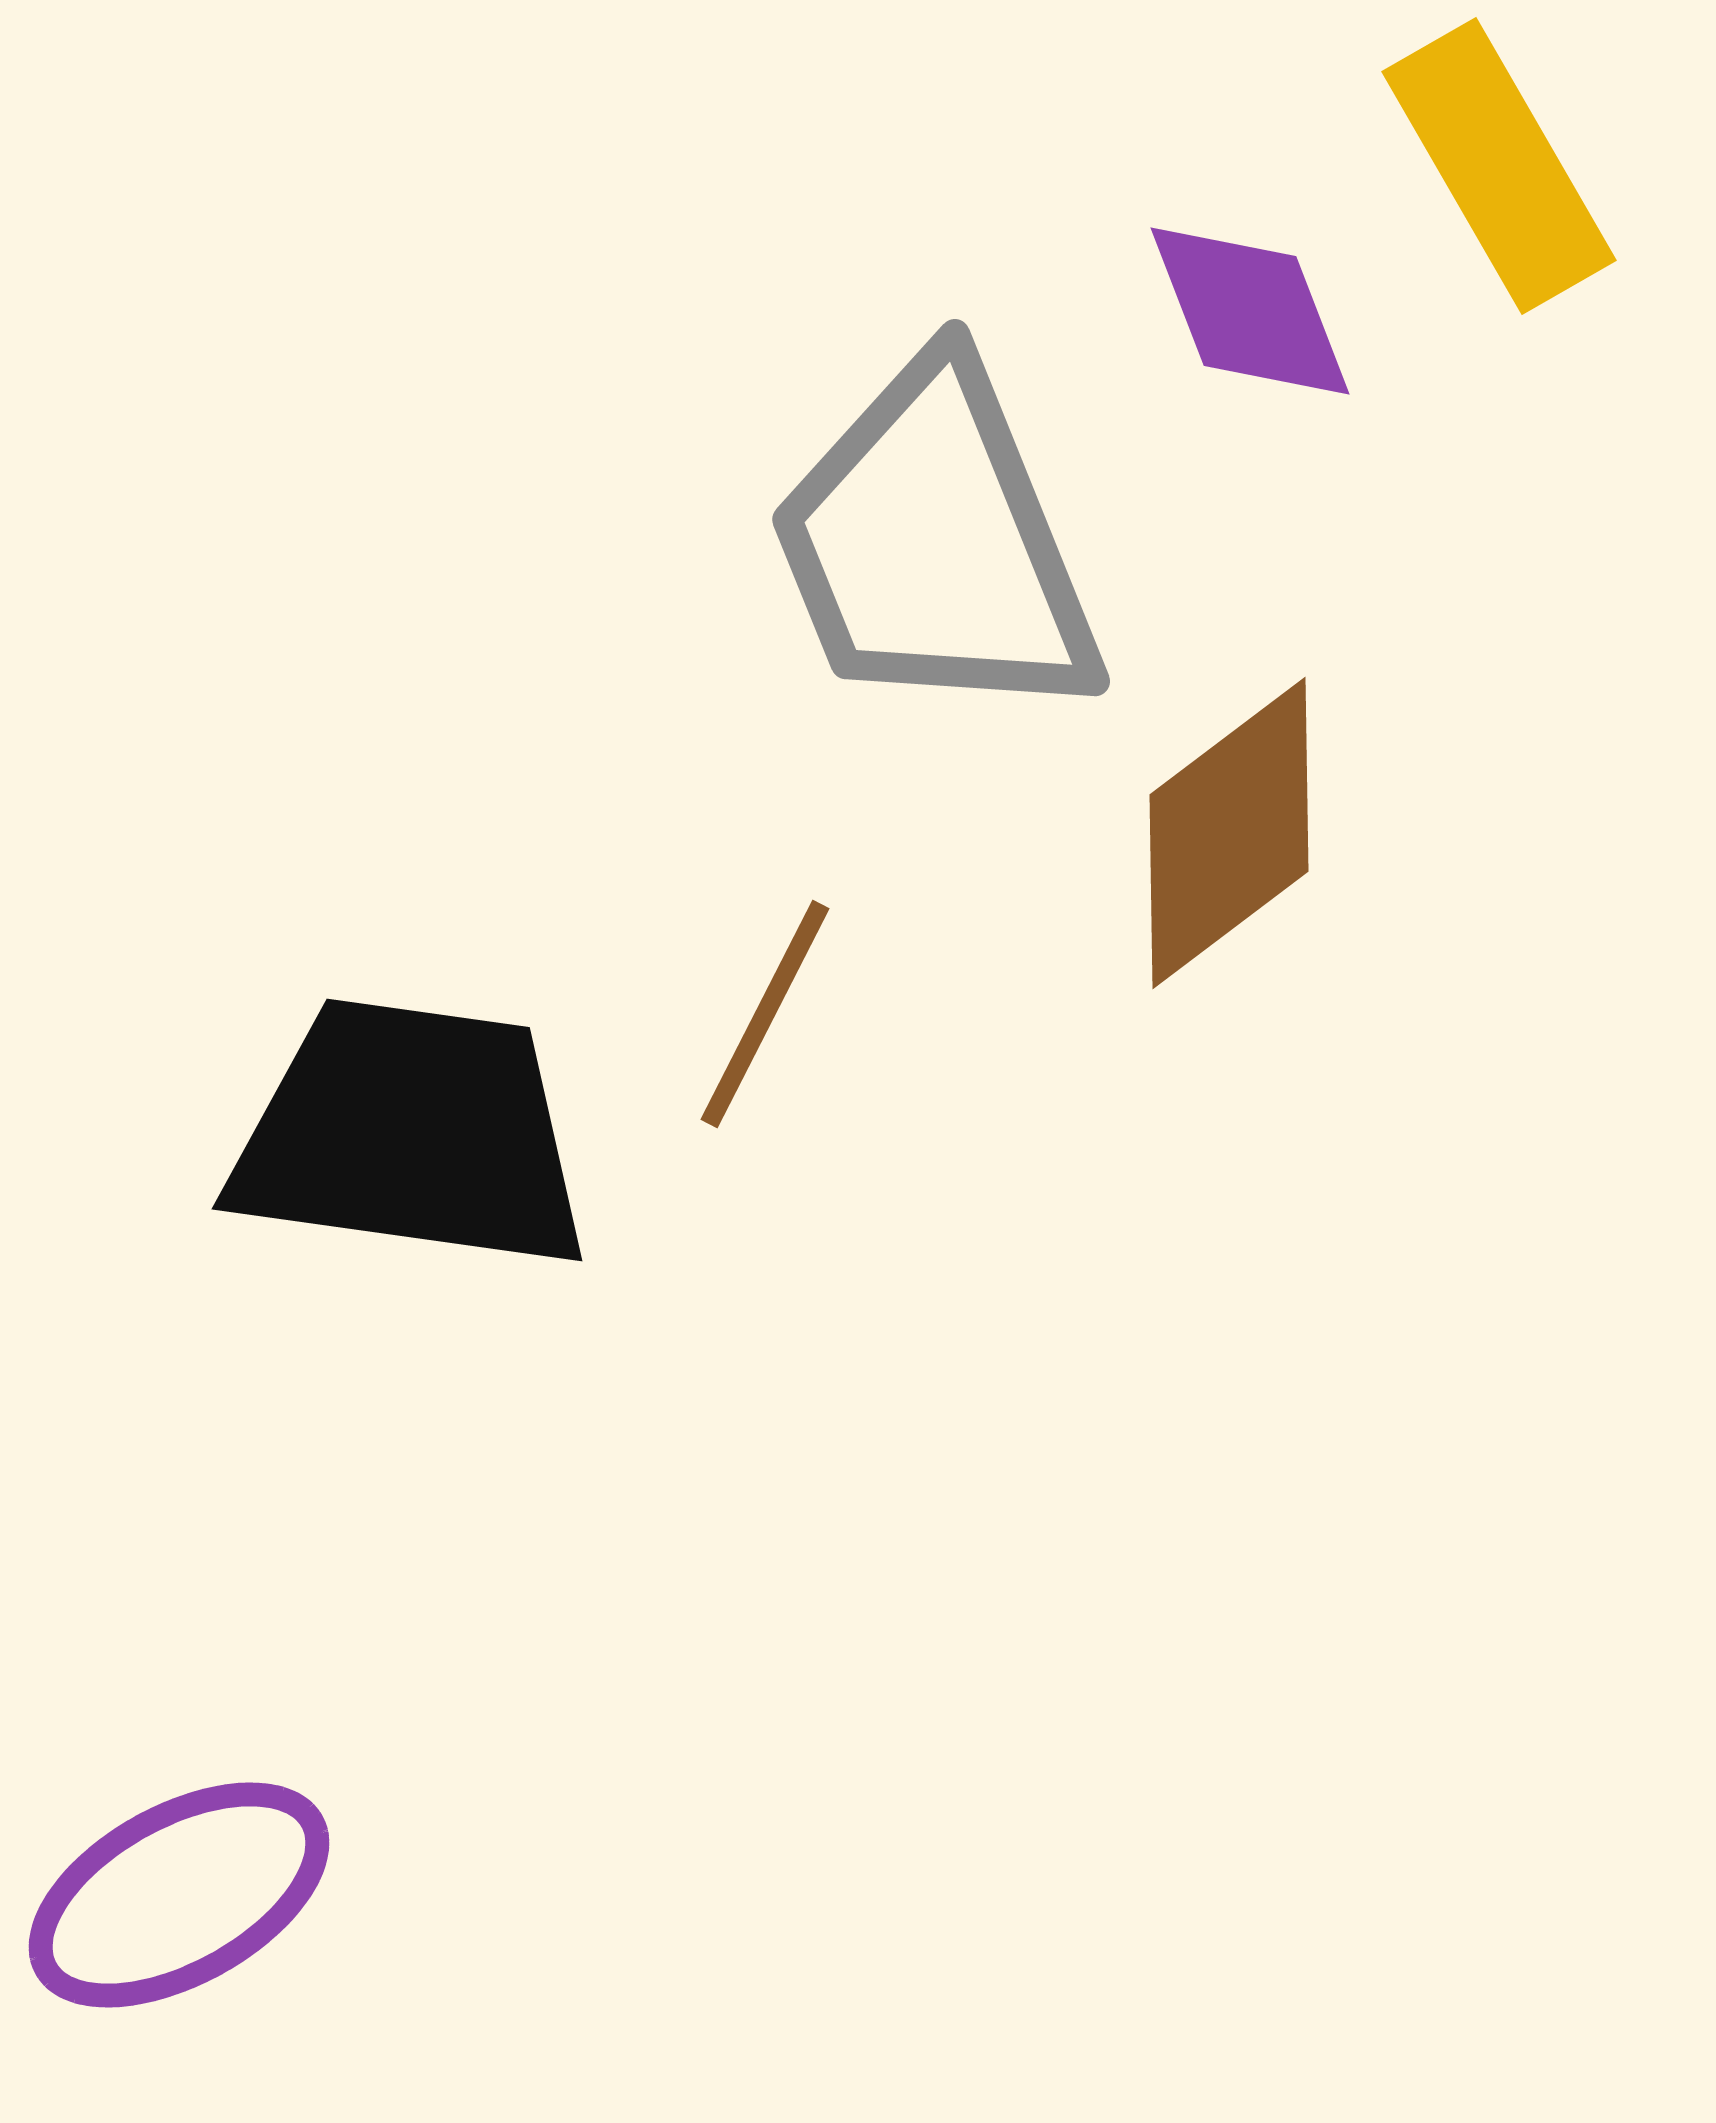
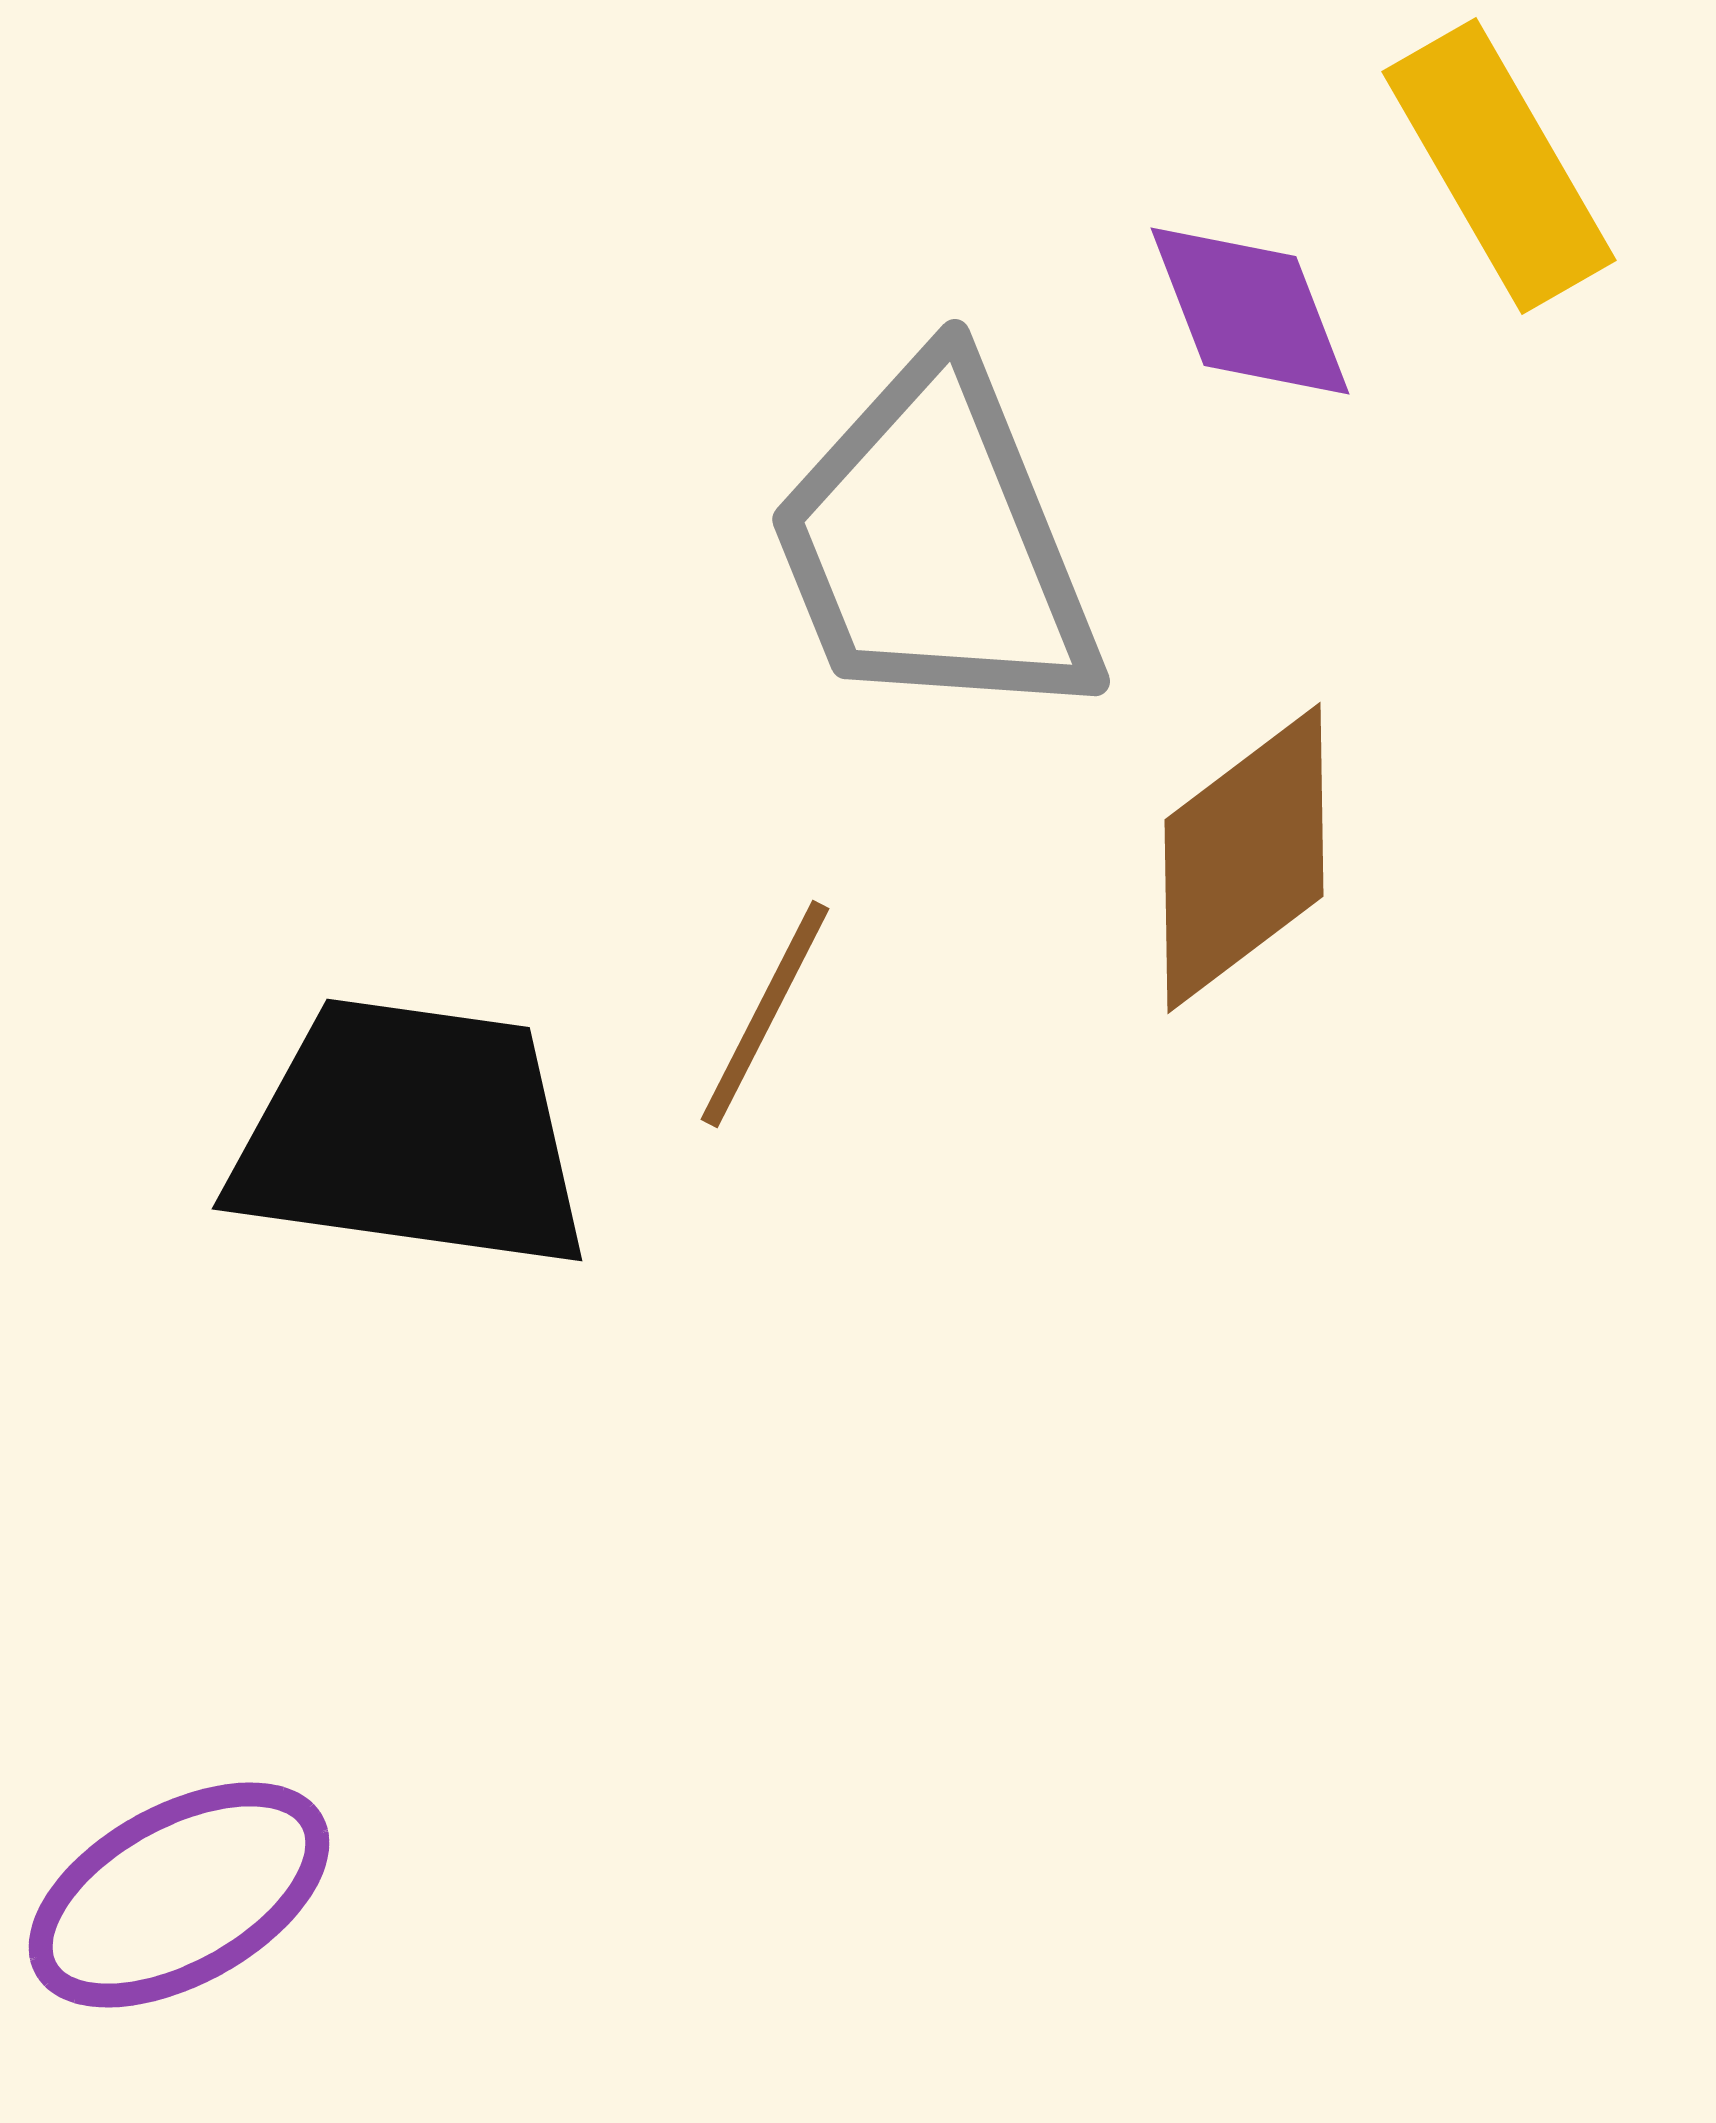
brown diamond: moved 15 px right, 25 px down
